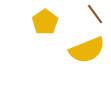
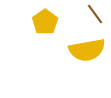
yellow semicircle: rotated 12 degrees clockwise
